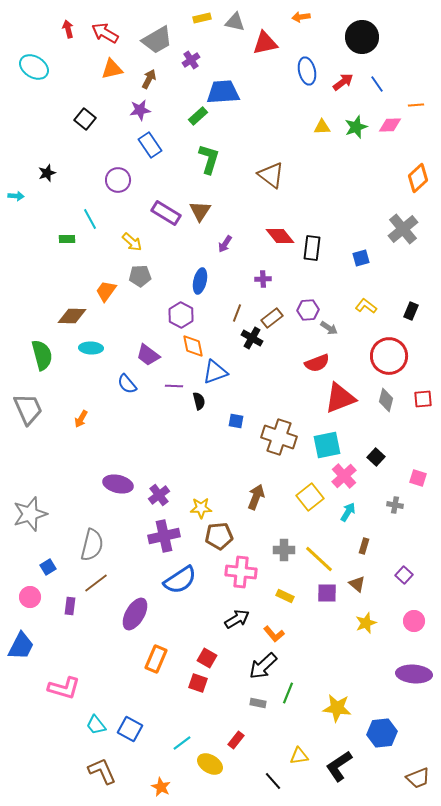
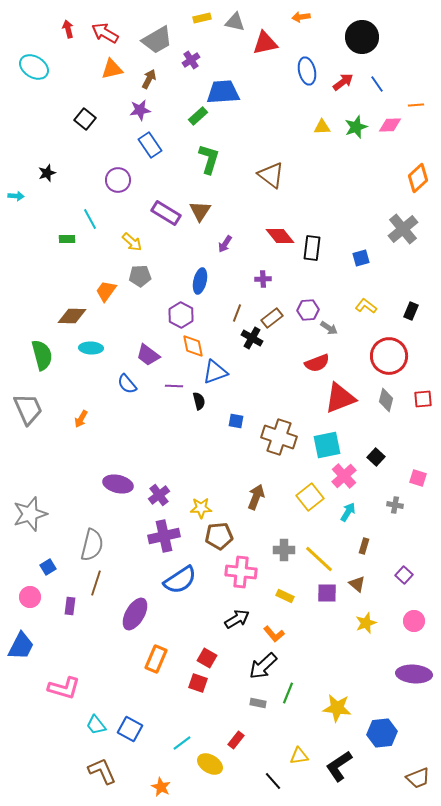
brown line at (96, 583): rotated 35 degrees counterclockwise
